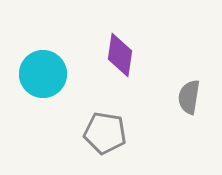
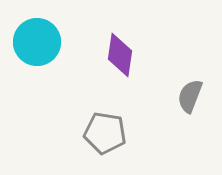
cyan circle: moved 6 px left, 32 px up
gray semicircle: moved 1 px right, 1 px up; rotated 12 degrees clockwise
